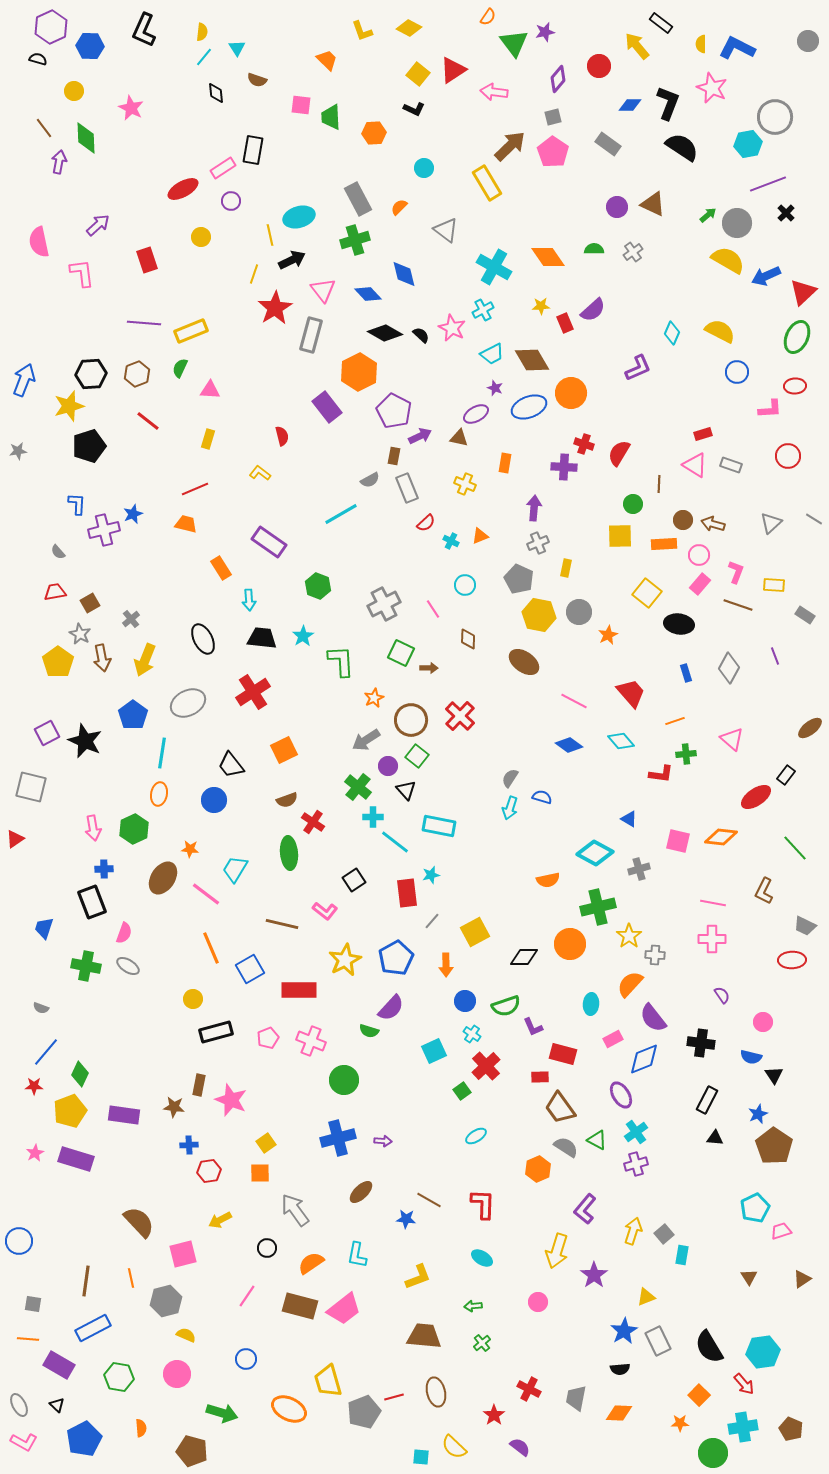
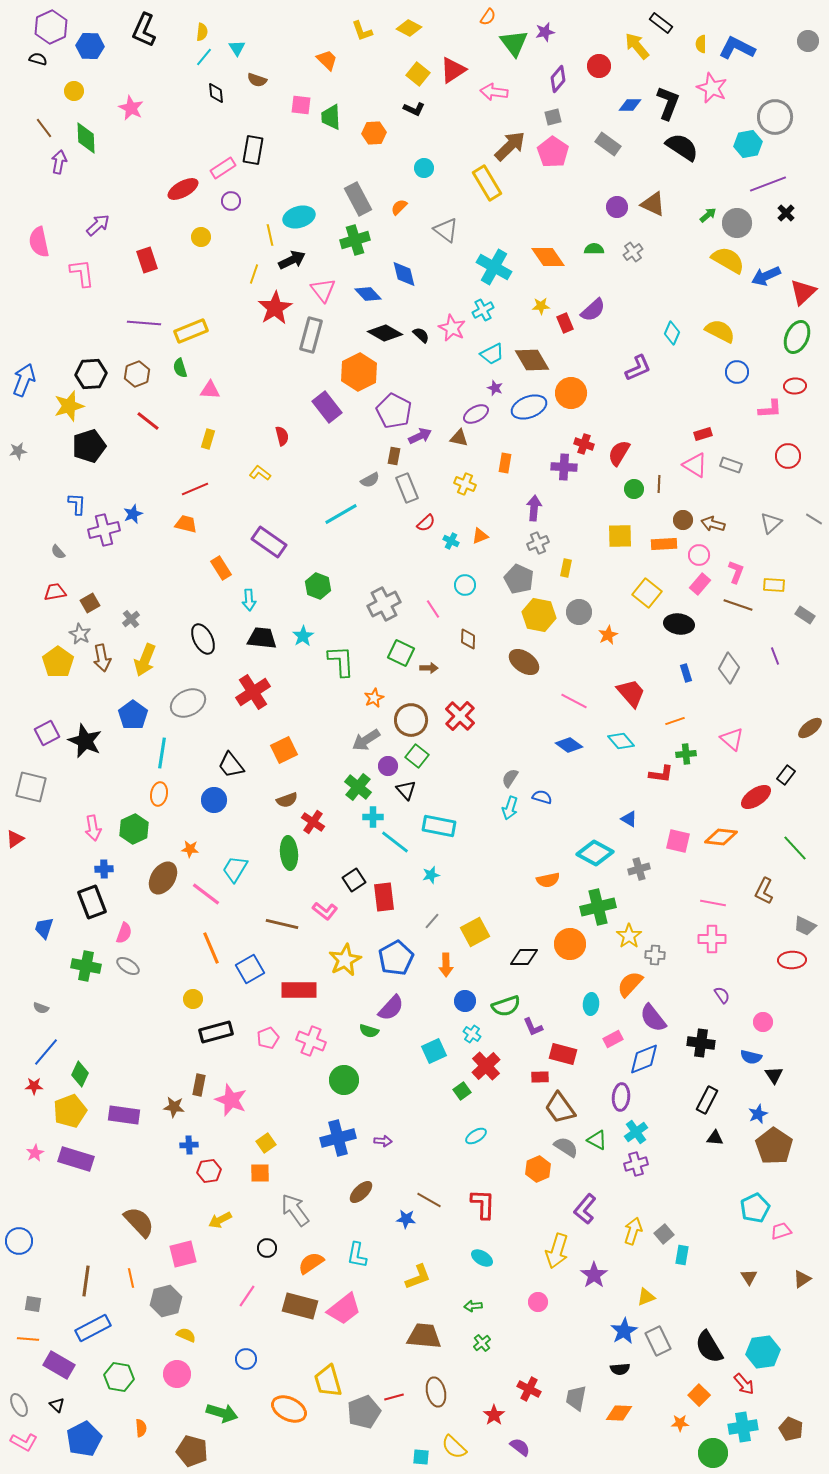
green semicircle at (180, 368): rotated 42 degrees counterclockwise
green circle at (633, 504): moved 1 px right, 15 px up
red rectangle at (407, 893): moved 23 px left, 4 px down
purple ellipse at (621, 1095): moved 2 px down; rotated 36 degrees clockwise
